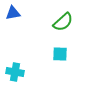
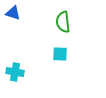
blue triangle: rotated 28 degrees clockwise
green semicircle: rotated 125 degrees clockwise
